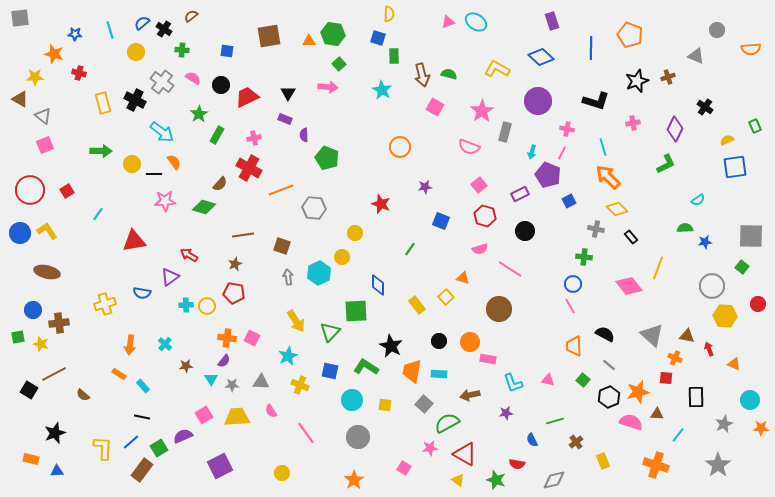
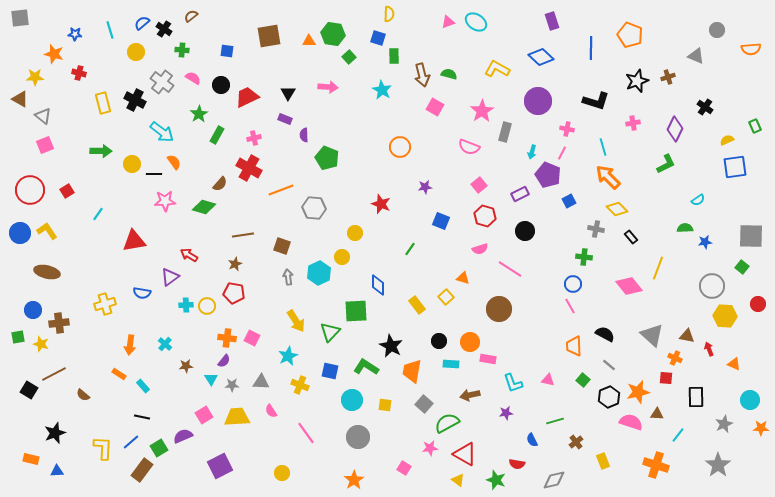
green square at (339, 64): moved 10 px right, 7 px up
cyan rectangle at (439, 374): moved 12 px right, 10 px up
